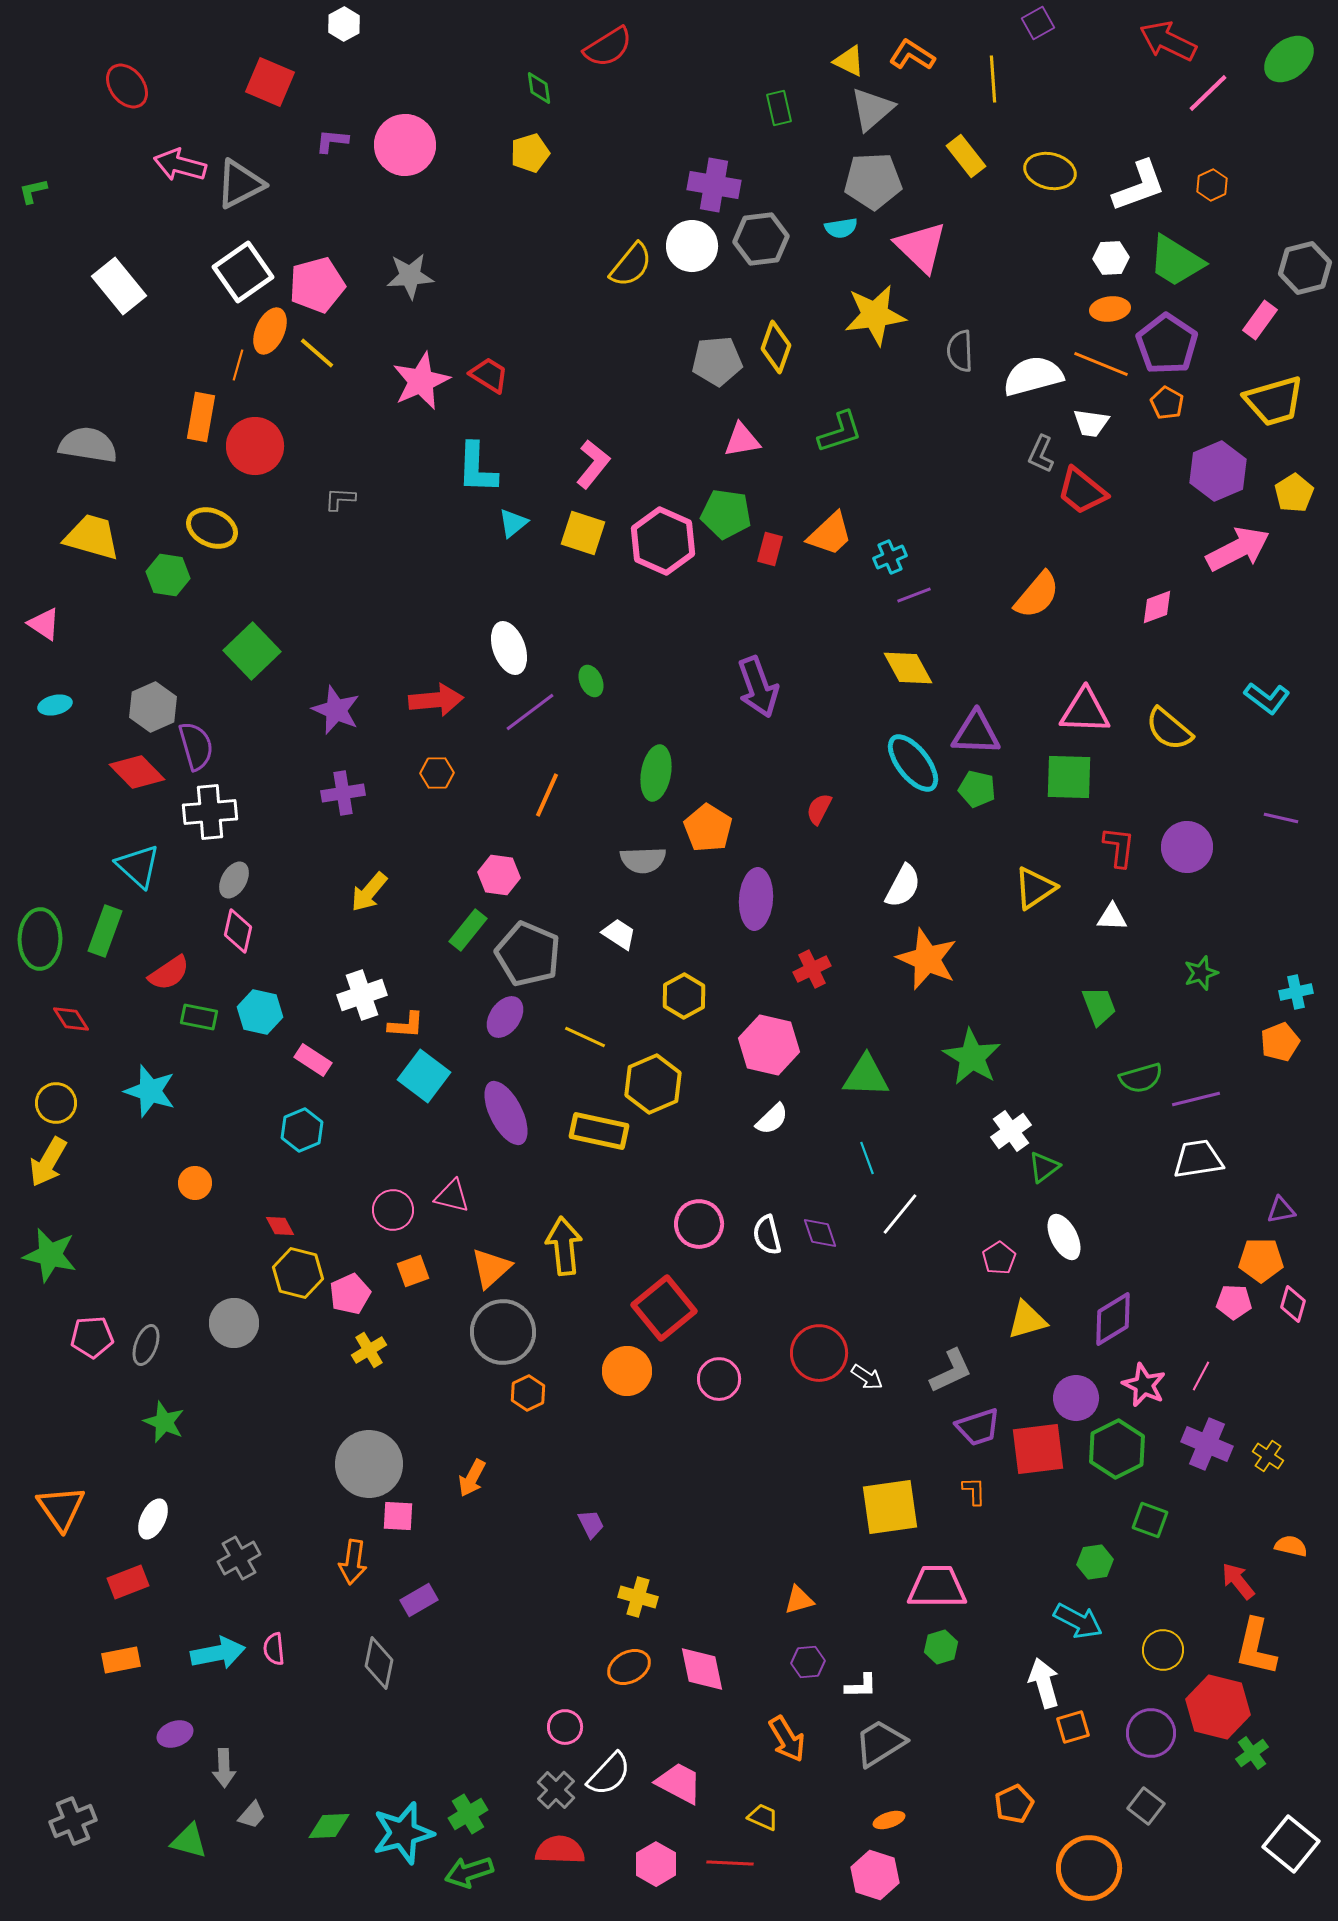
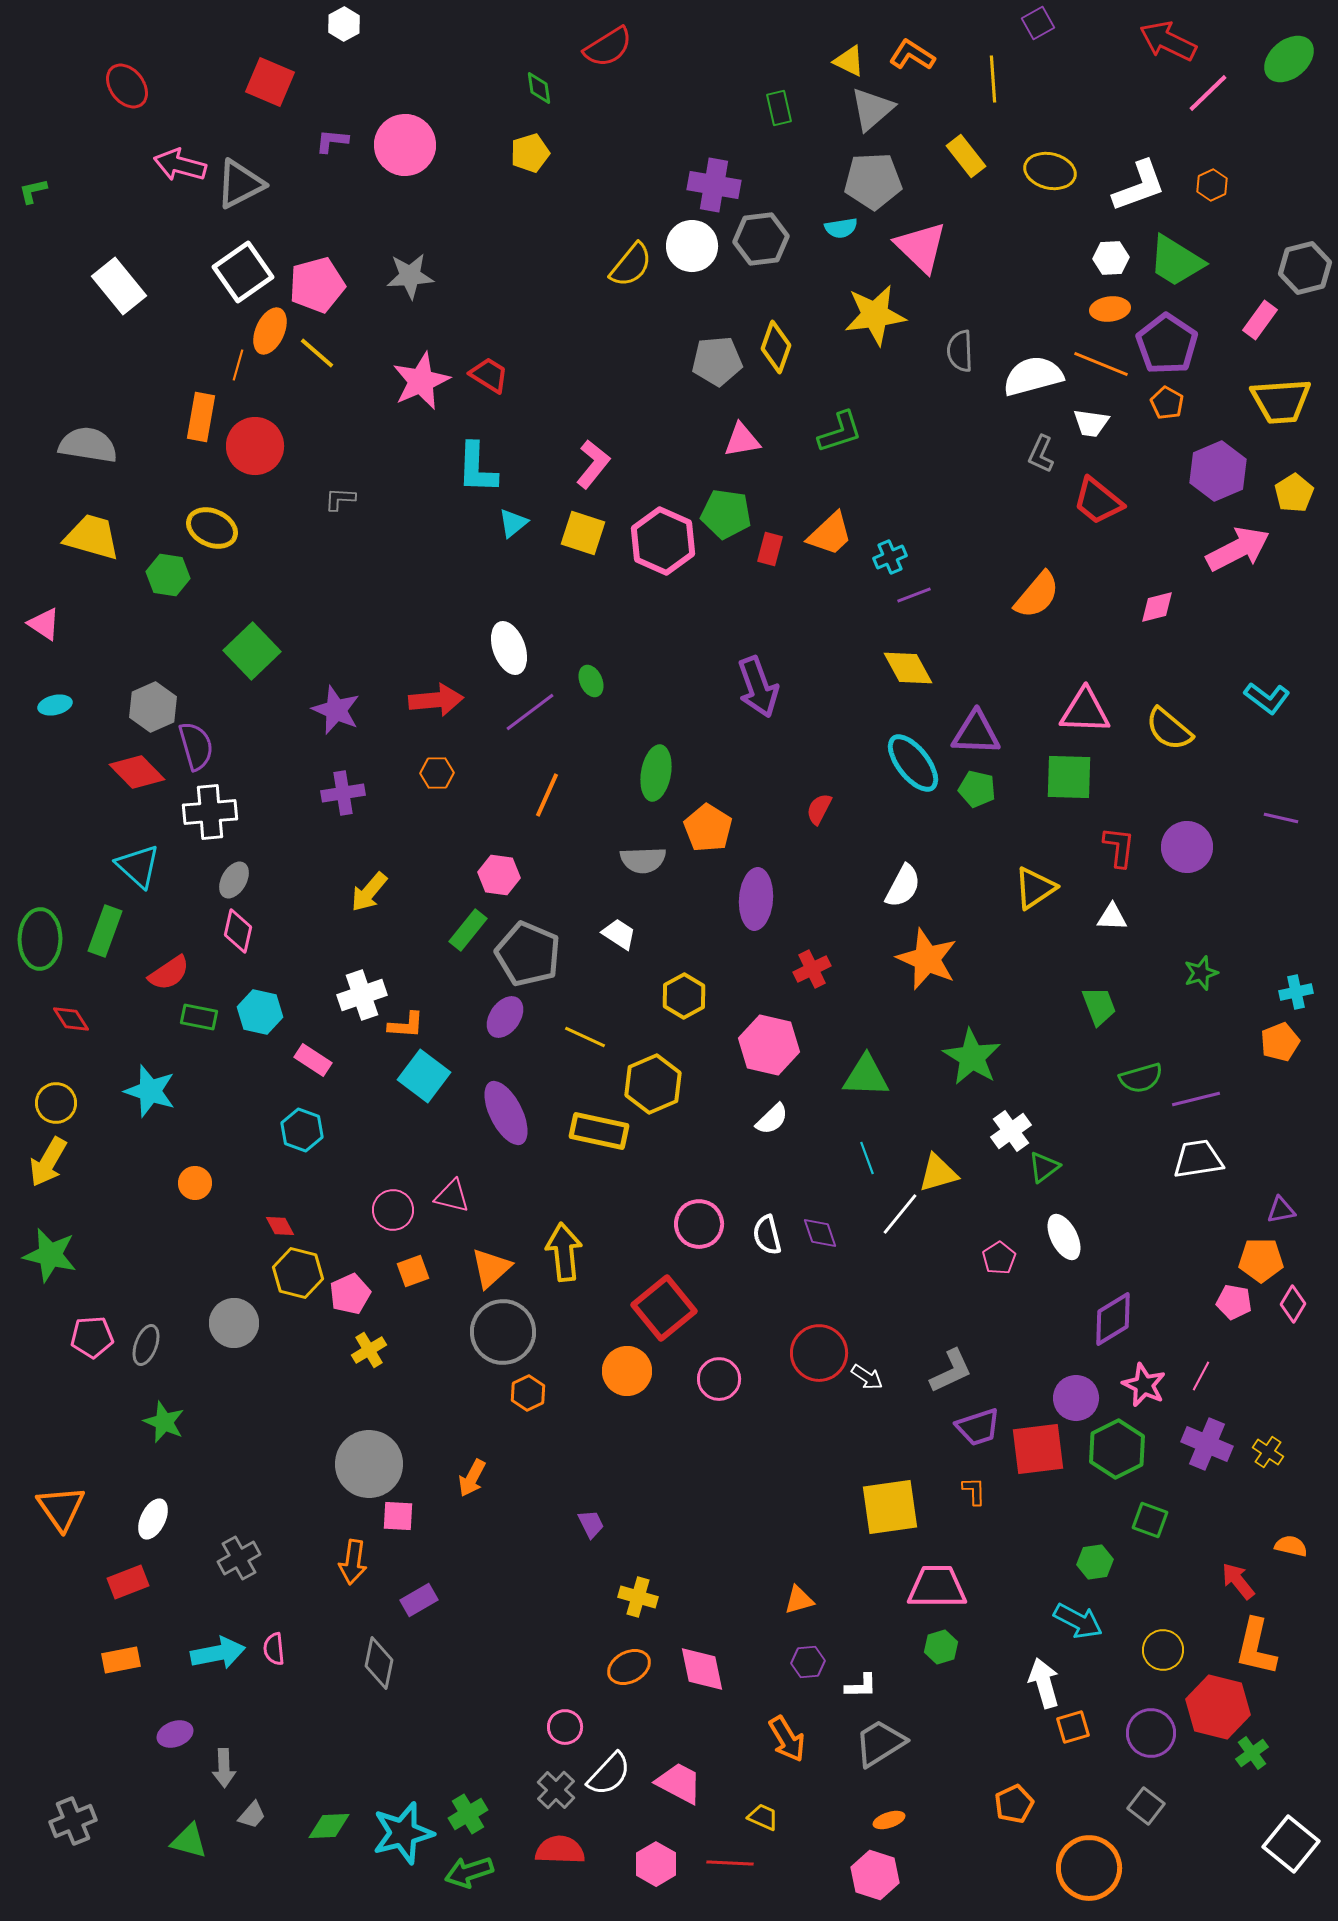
yellow trapezoid at (1274, 401): moved 7 px right; rotated 12 degrees clockwise
red trapezoid at (1082, 491): moved 16 px right, 10 px down
pink diamond at (1157, 607): rotated 6 degrees clockwise
cyan hexagon at (302, 1130): rotated 18 degrees counterclockwise
yellow arrow at (564, 1246): moved 6 px down
pink pentagon at (1234, 1302): rotated 8 degrees clockwise
pink diamond at (1293, 1304): rotated 15 degrees clockwise
yellow triangle at (1027, 1320): moved 89 px left, 147 px up
yellow cross at (1268, 1456): moved 4 px up
